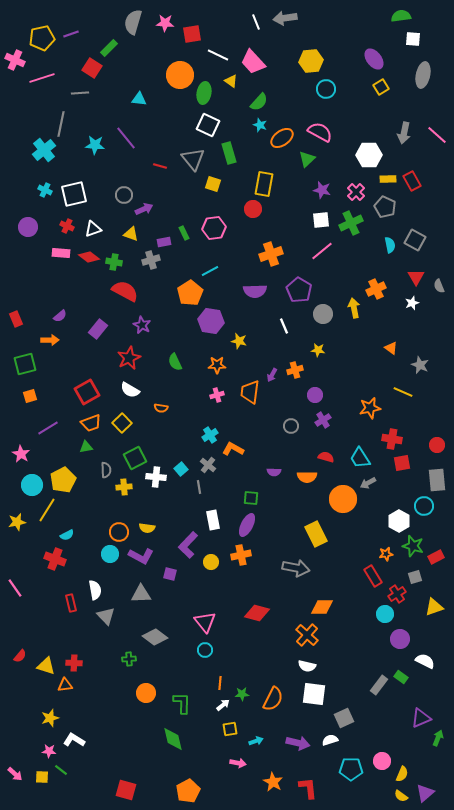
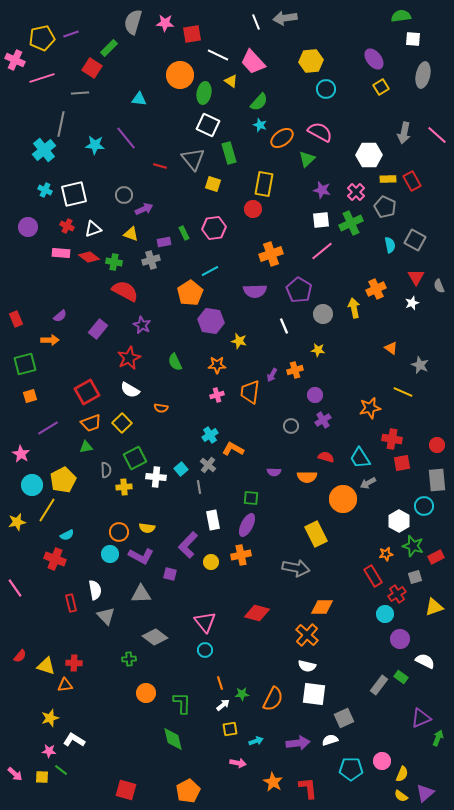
orange line at (220, 683): rotated 24 degrees counterclockwise
purple arrow at (298, 743): rotated 20 degrees counterclockwise
